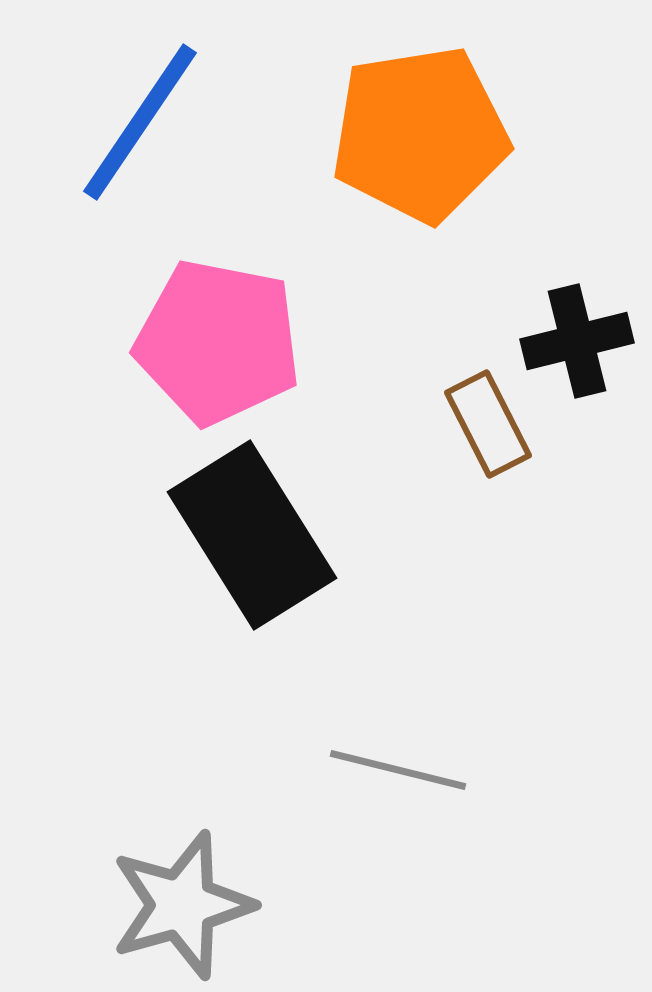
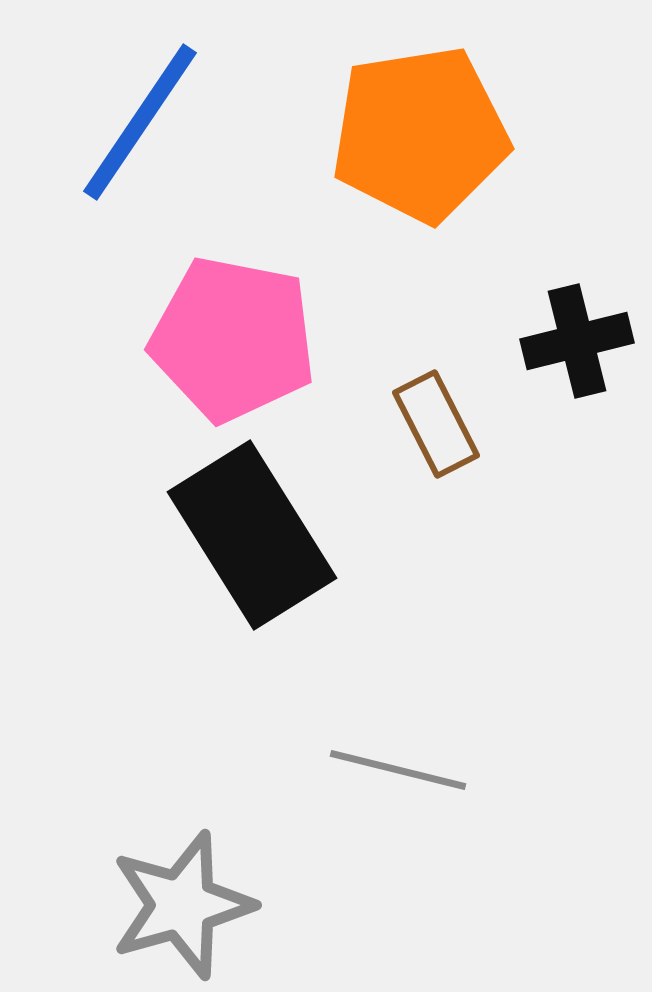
pink pentagon: moved 15 px right, 3 px up
brown rectangle: moved 52 px left
